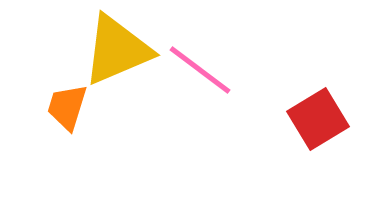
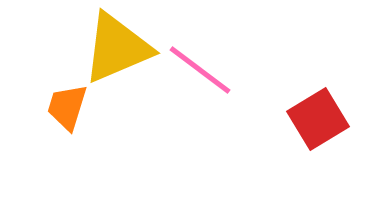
yellow triangle: moved 2 px up
